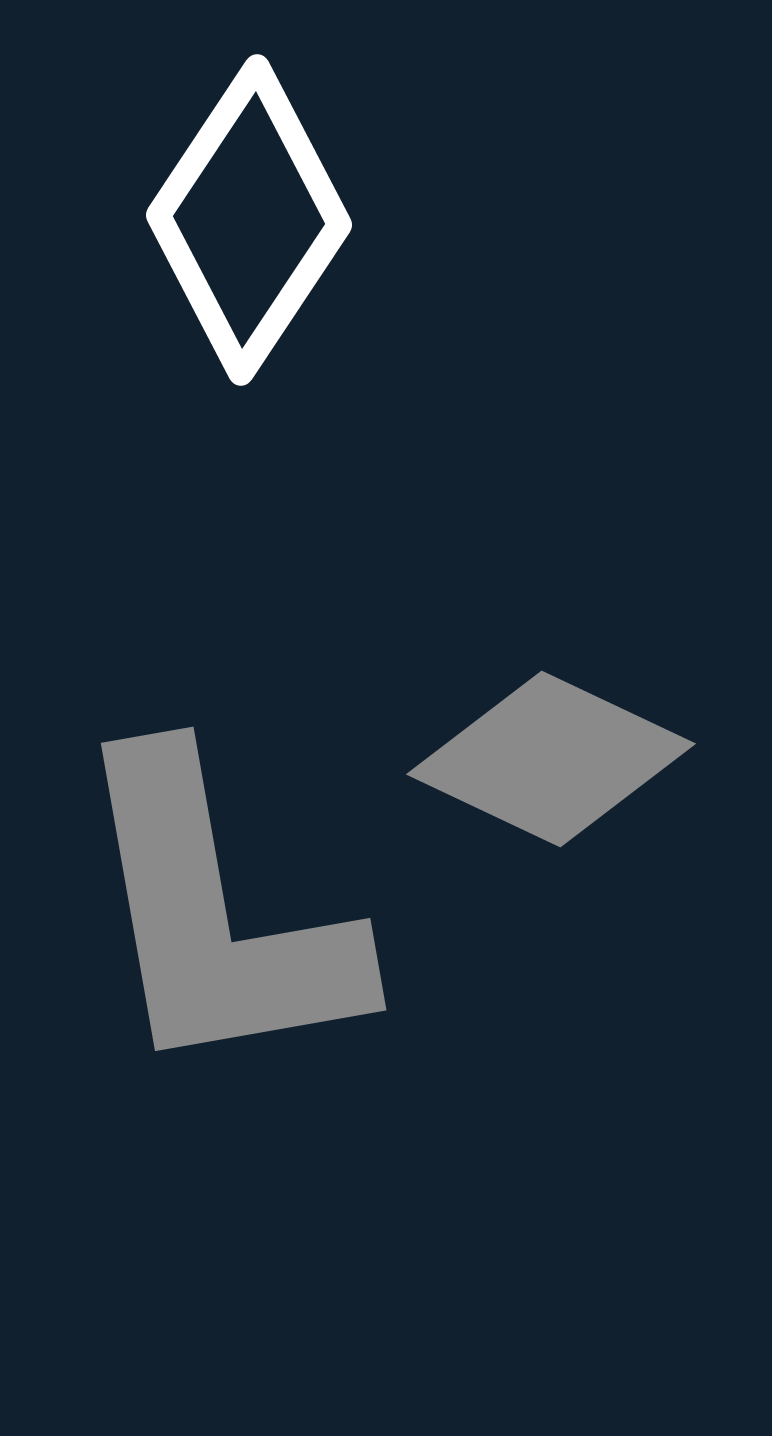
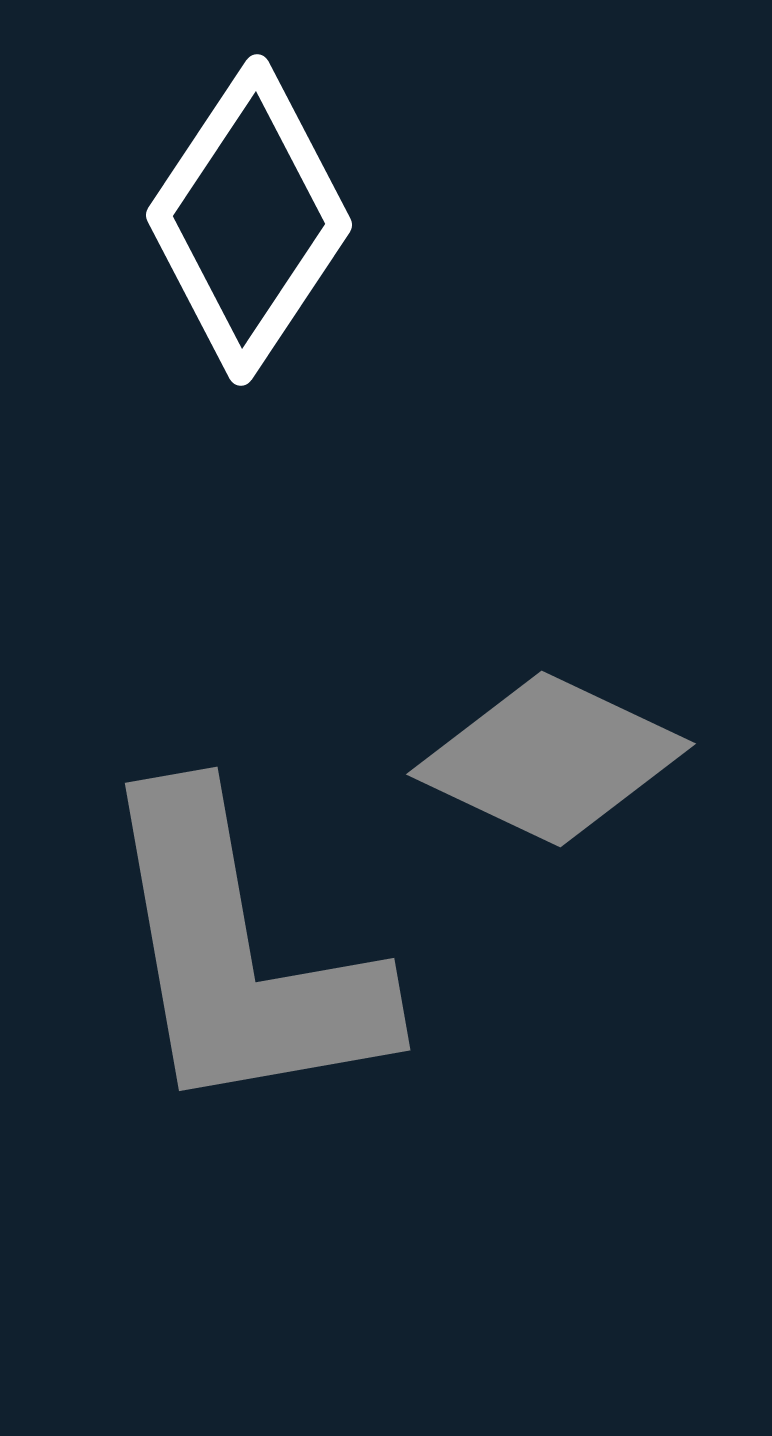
gray L-shape: moved 24 px right, 40 px down
